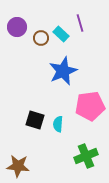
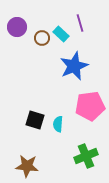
brown circle: moved 1 px right
blue star: moved 11 px right, 5 px up
brown star: moved 9 px right
